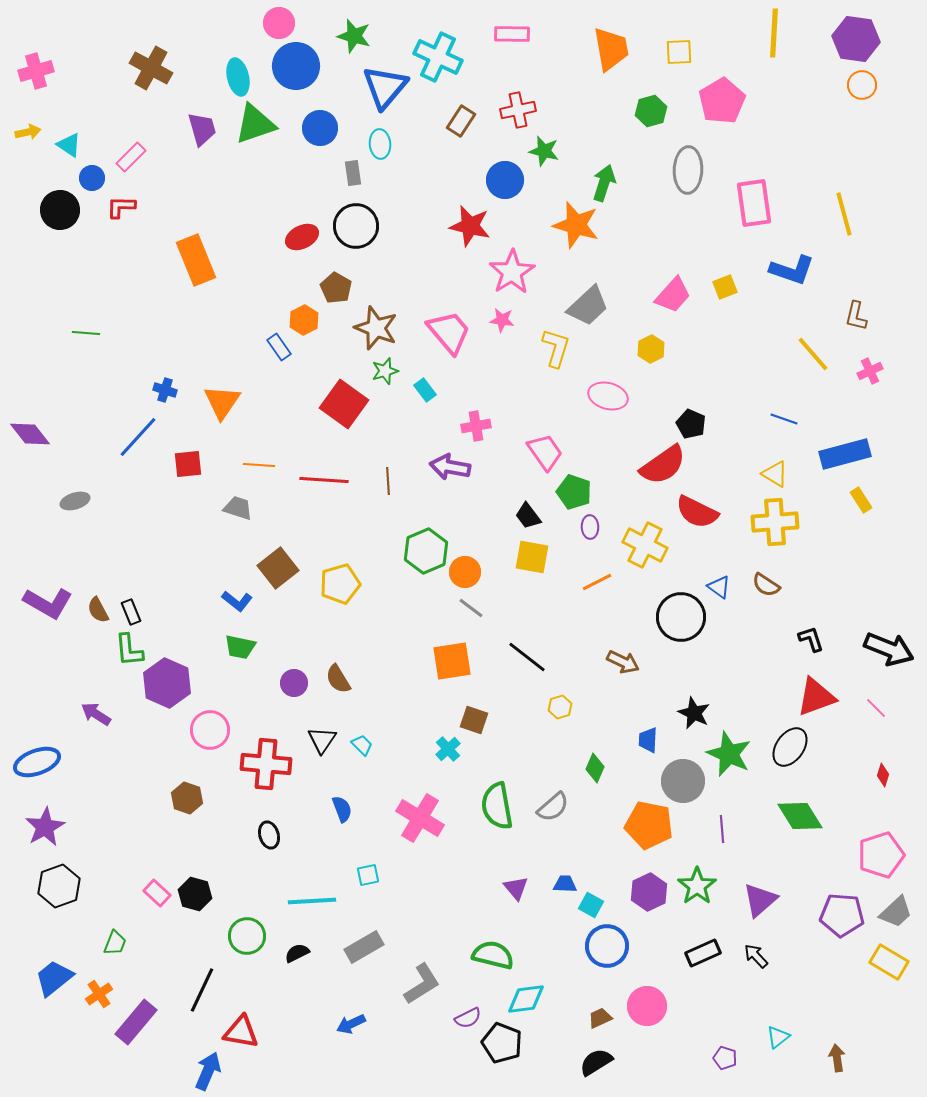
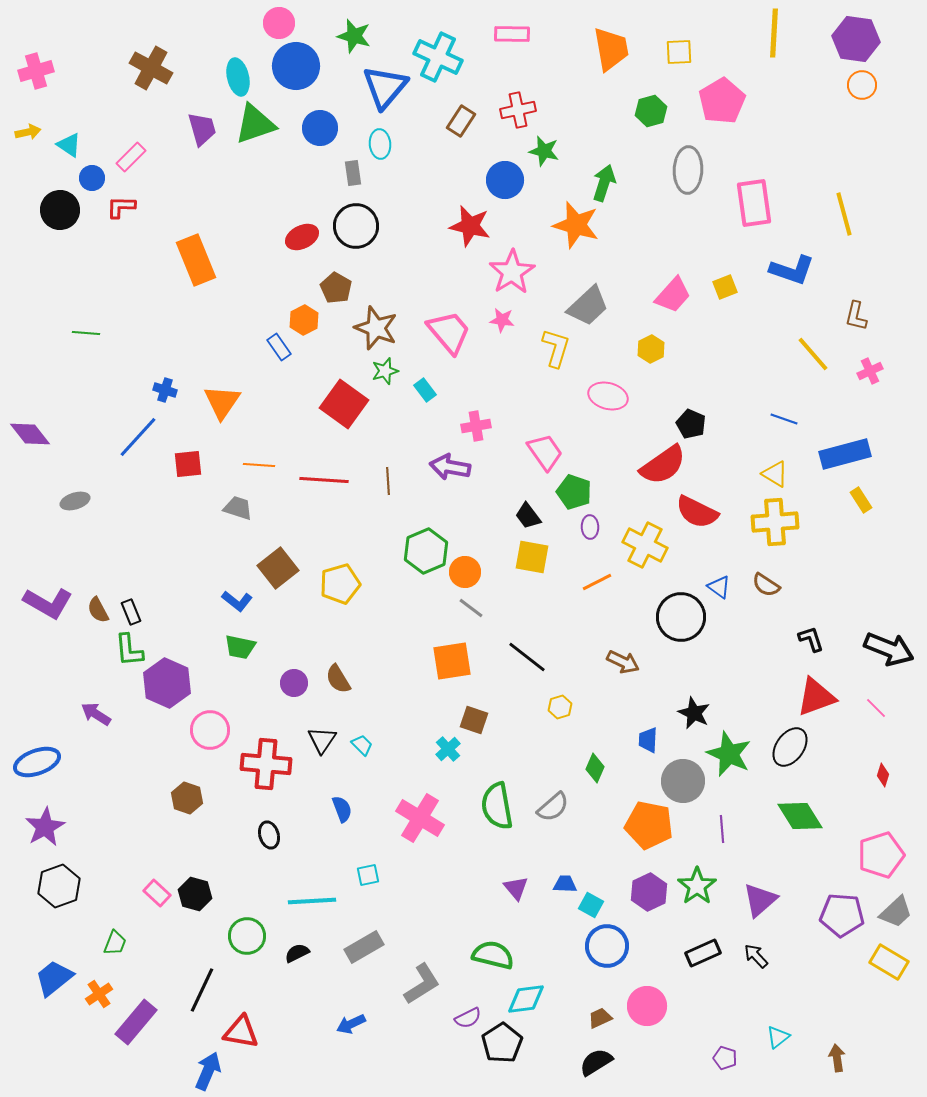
black pentagon at (502, 1043): rotated 18 degrees clockwise
